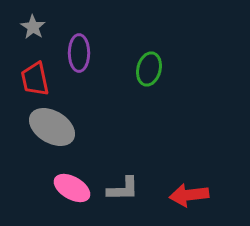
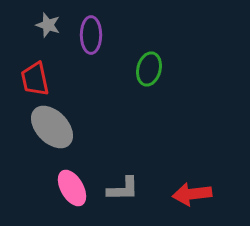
gray star: moved 15 px right, 2 px up; rotated 15 degrees counterclockwise
purple ellipse: moved 12 px right, 18 px up
gray ellipse: rotated 15 degrees clockwise
pink ellipse: rotated 30 degrees clockwise
red arrow: moved 3 px right, 1 px up
